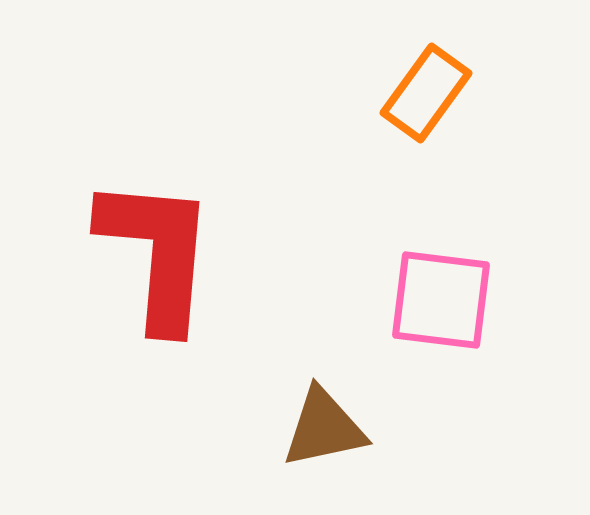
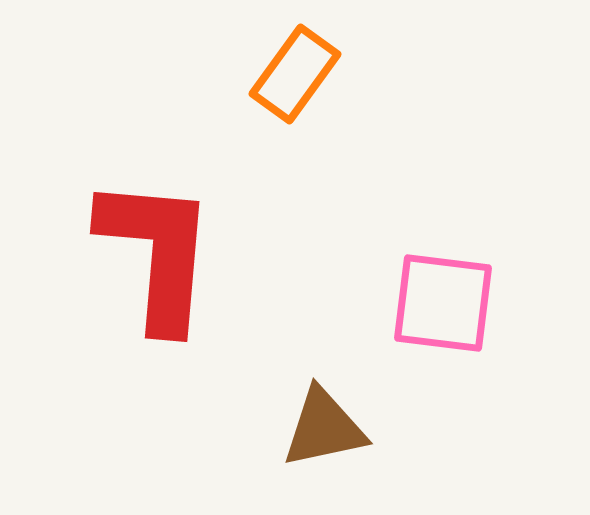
orange rectangle: moved 131 px left, 19 px up
pink square: moved 2 px right, 3 px down
